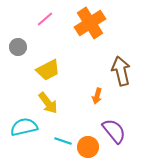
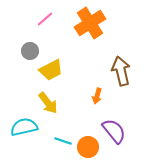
gray circle: moved 12 px right, 4 px down
yellow trapezoid: moved 3 px right
